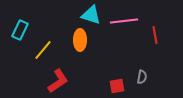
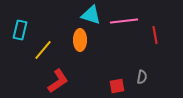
cyan rectangle: rotated 12 degrees counterclockwise
